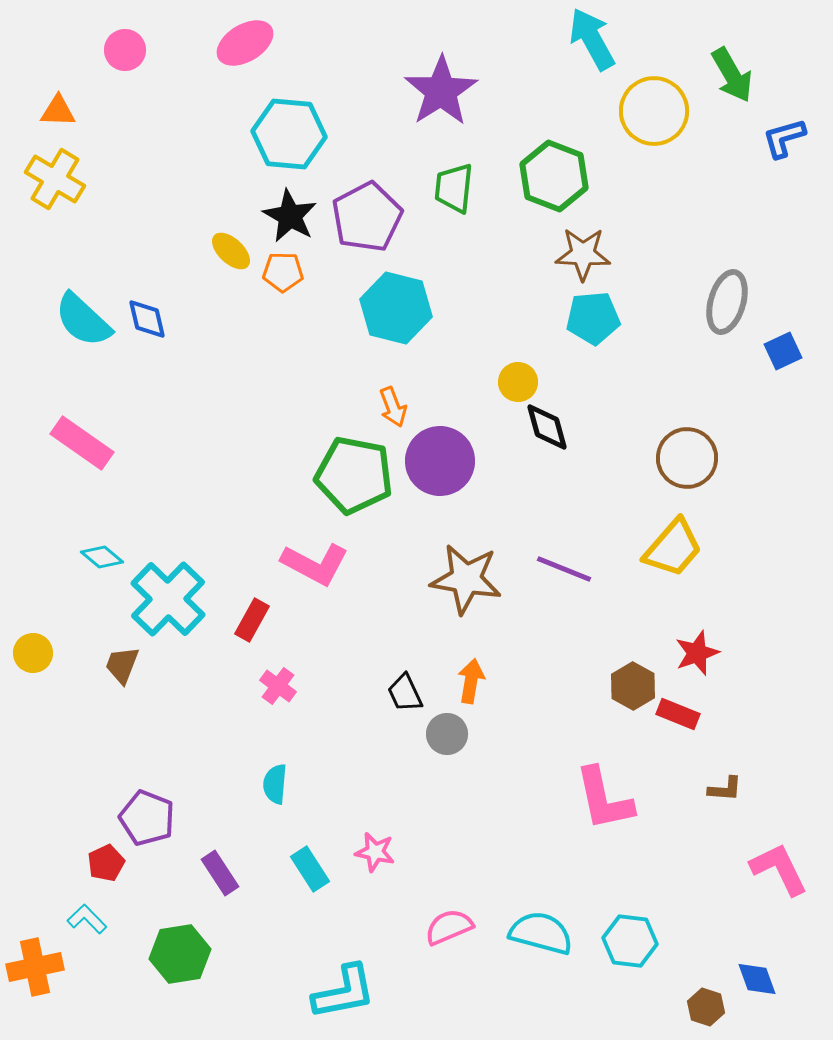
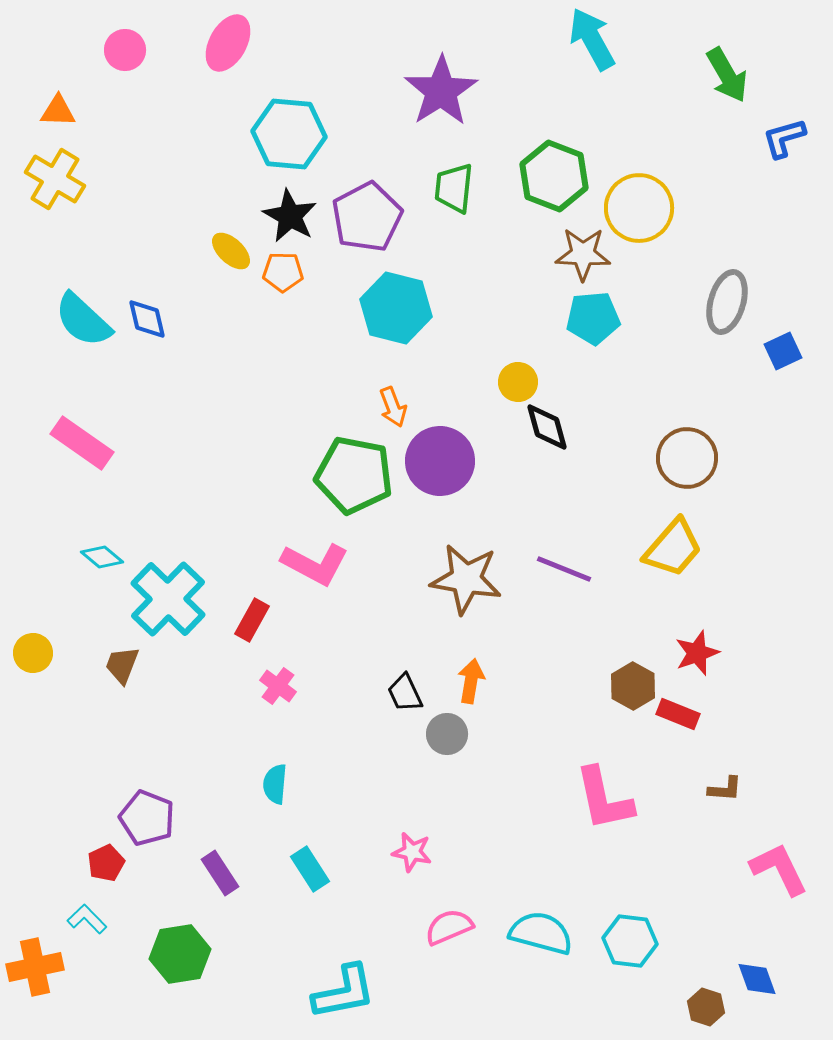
pink ellipse at (245, 43): moved 17 px left; rotated 30 degrees counterclockwise
green arrow at (732, 75): moved 5 px left
yellow circle at (654, 111): moved 15 px left, 97 px down
pink star at (375, 852): moved 37 px right
